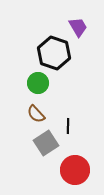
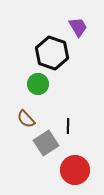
black hexagon: moved 2 px left
green circle: moved 1 px down
brown semicircle: moved 10 px left, 5 px down
